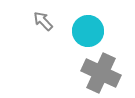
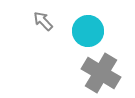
gray cross: rotated 6 degrees clockwise
